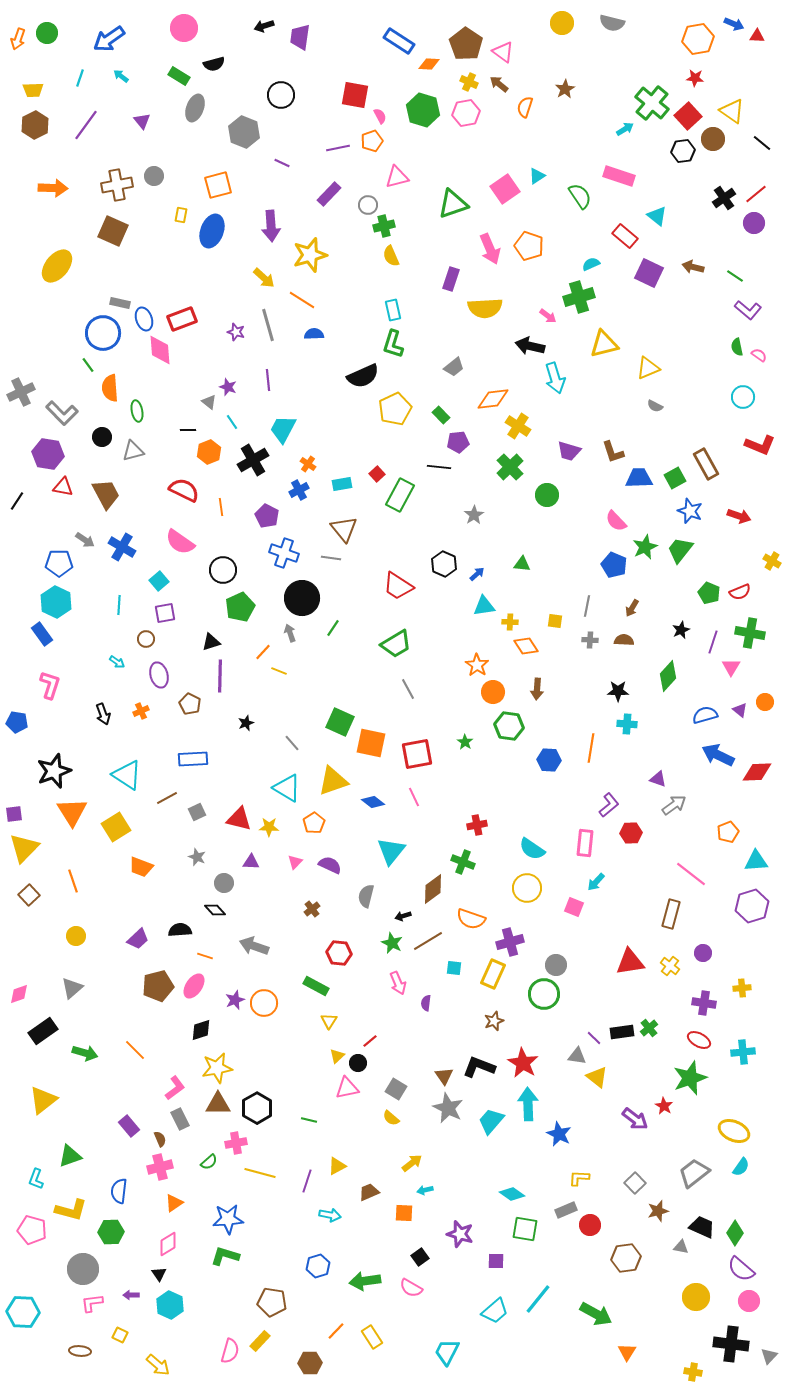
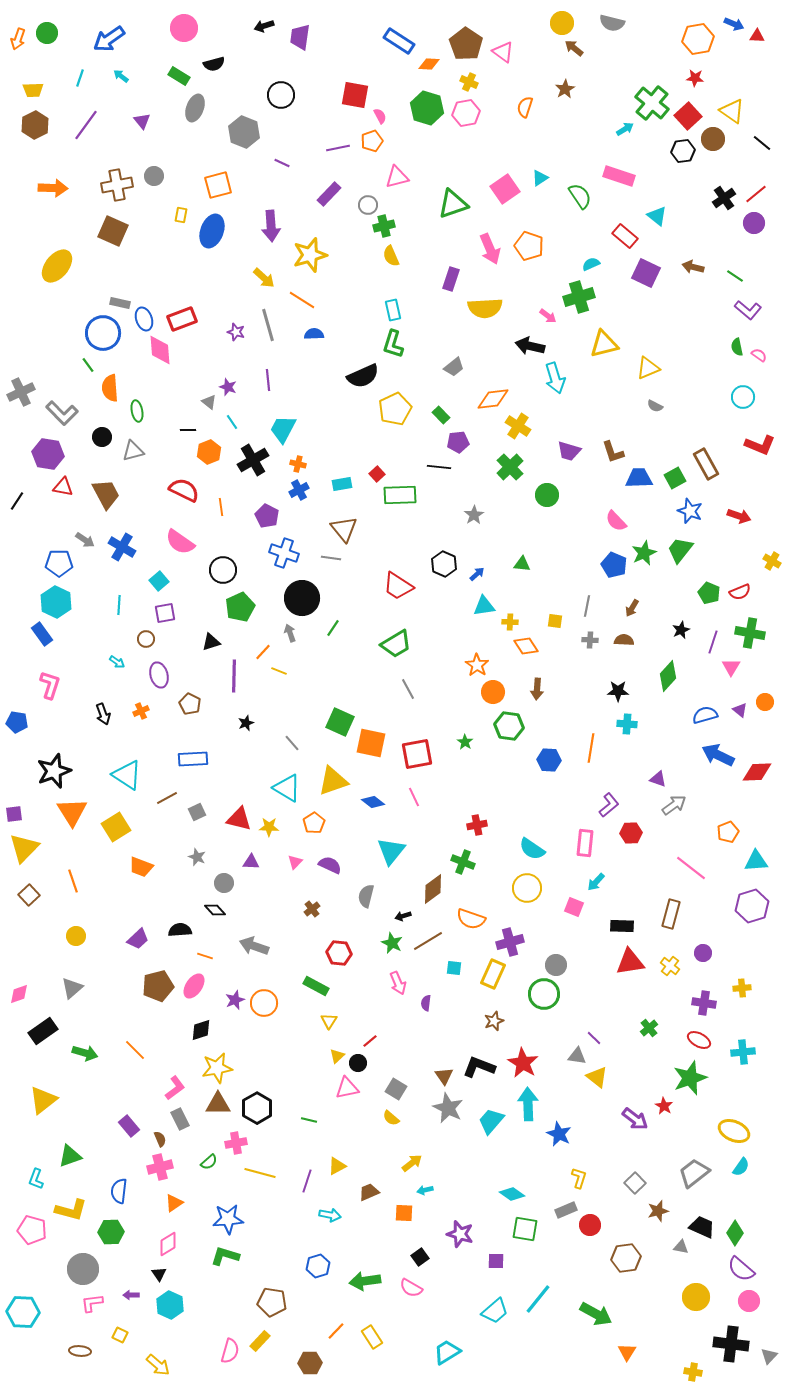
brown arrow at (499, 84): moved 75 px right, 36 px up
green hexagon at (423, 110): moved 4 px right, 2 px up
cyan triangle at (537, 176): moved 3 px right, 2 px down
purple square at (649, 273): moved 3 px left
orange cross at (308, 464): moved 10 px left; rotated 21 degrees counterclockwise
green rectangle at (400, 495): rotated 60 degrees clockwise
green star at (645, 547): moved 1 px left, 6 px down
purple line at (220, 676): moved 14 px right
pink line at (691, 874): moved 6 px up
black rectangle at (622, 1032): moved 106 px up; rotated 10 degrees clockwise
yellow L-shape at (579, 1178): rotated 105 degrees clockwise
cyan trapezoid at (447, 1352): rotated 32 degrees clockwise
